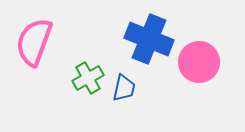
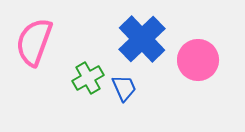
blue cross: moved 7 px left; rotated 24 degrees clockwise
pink circle: moved 1 px left, 2 px up
blue trapezoid: rotated 36 degrees counterclockwise
